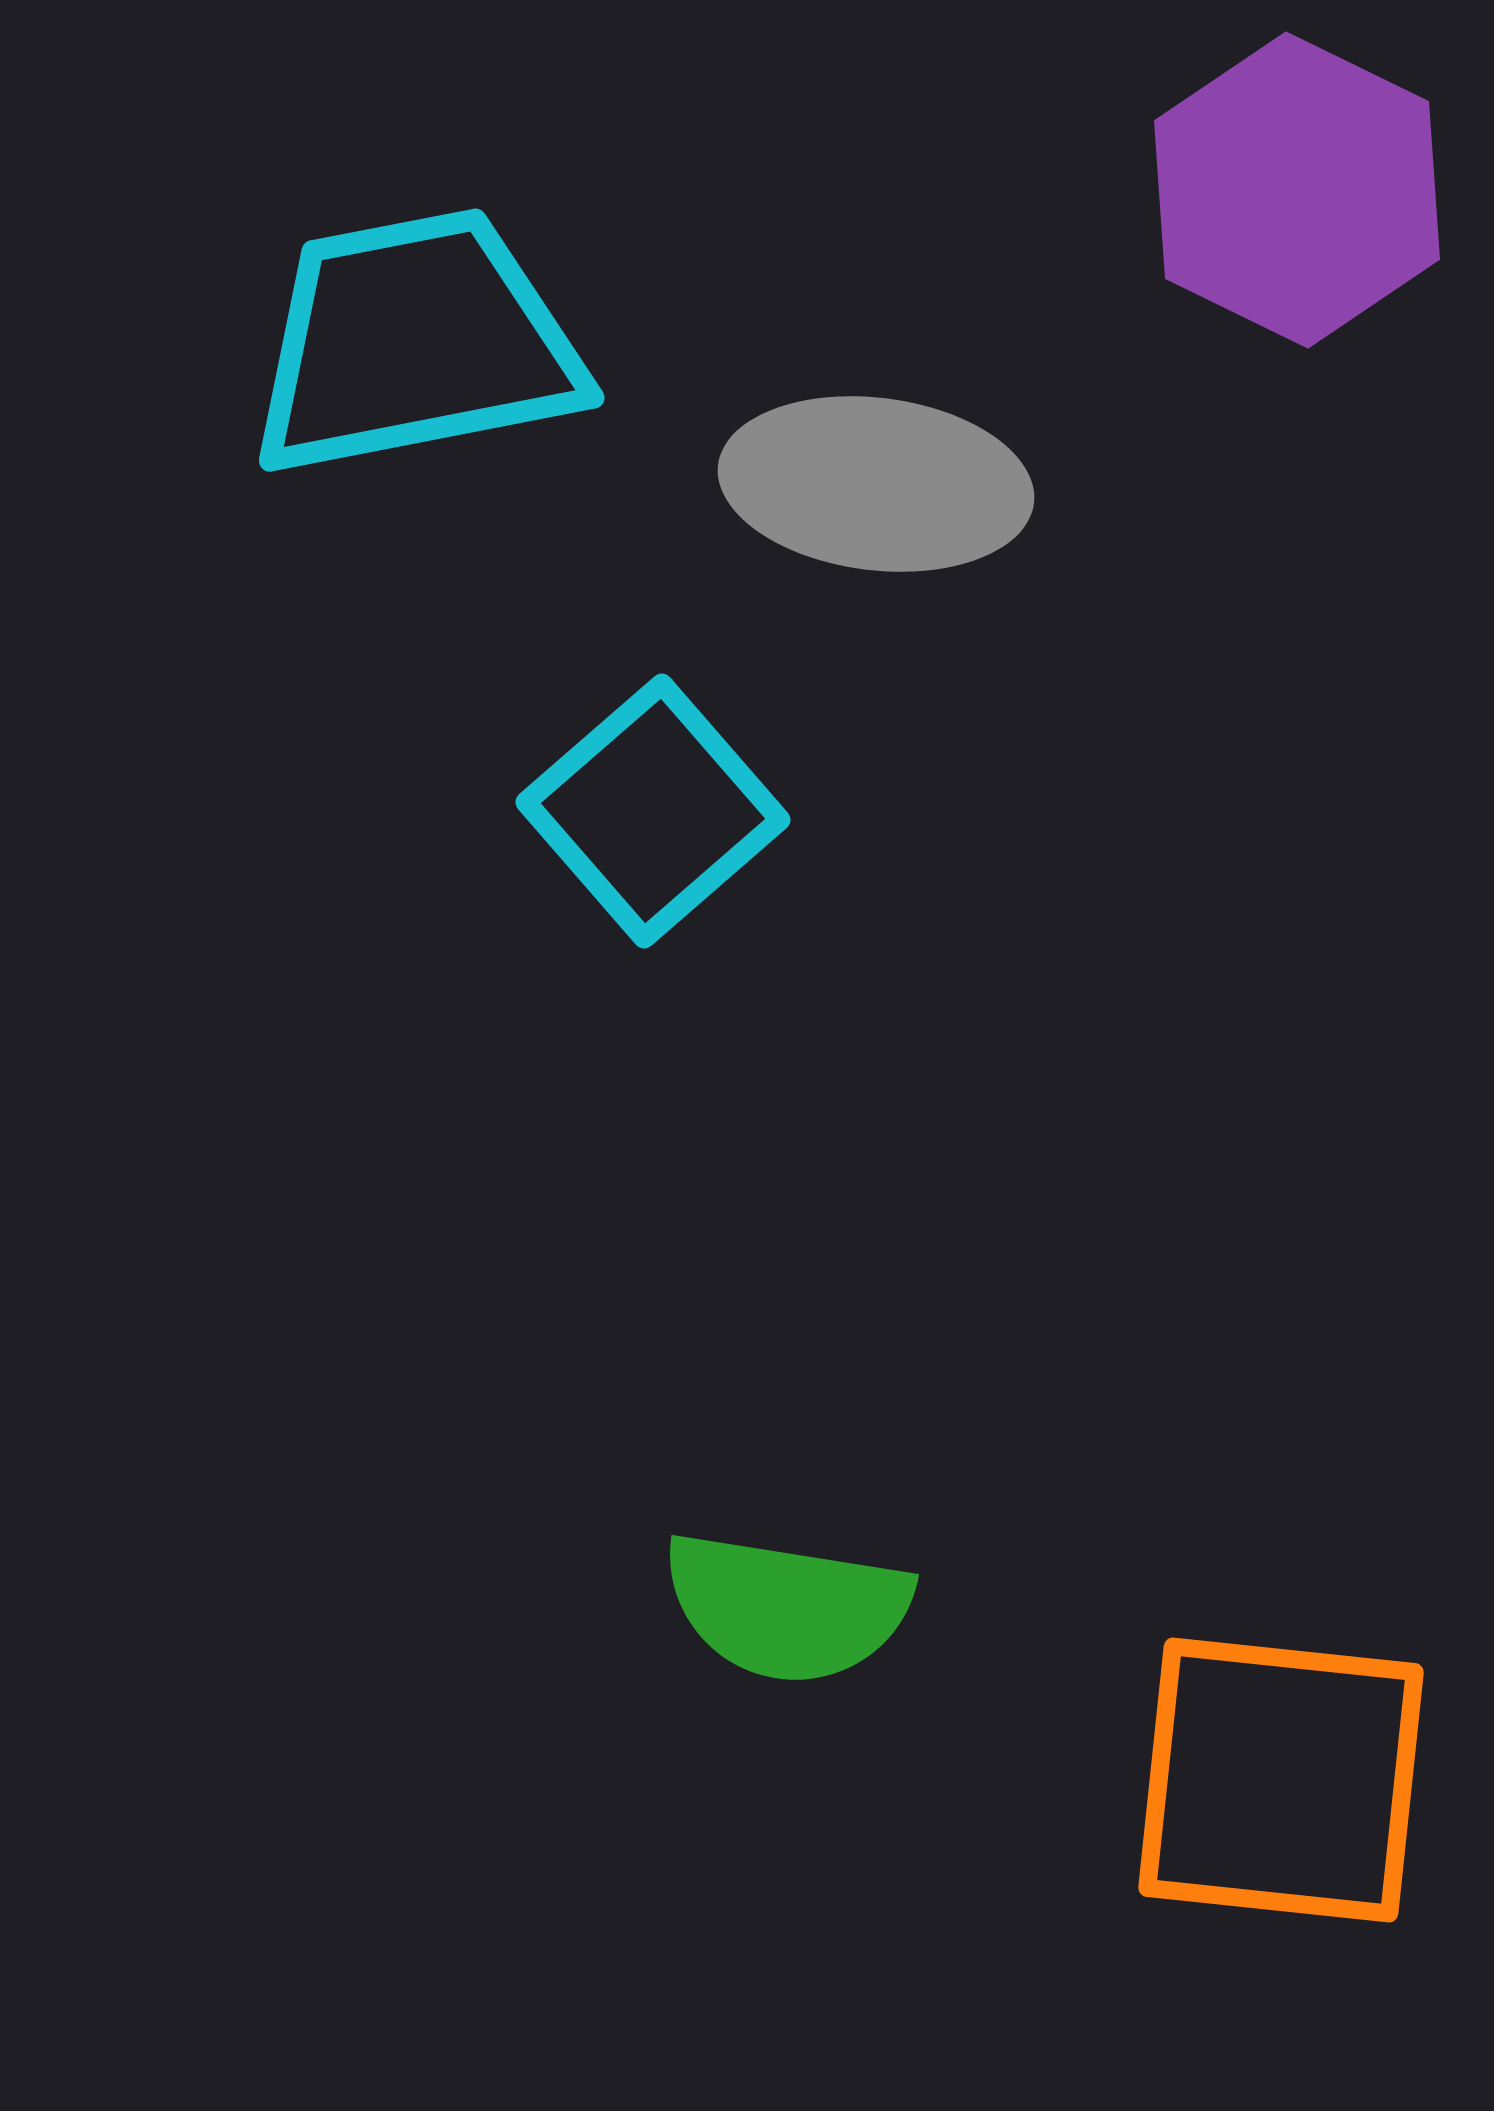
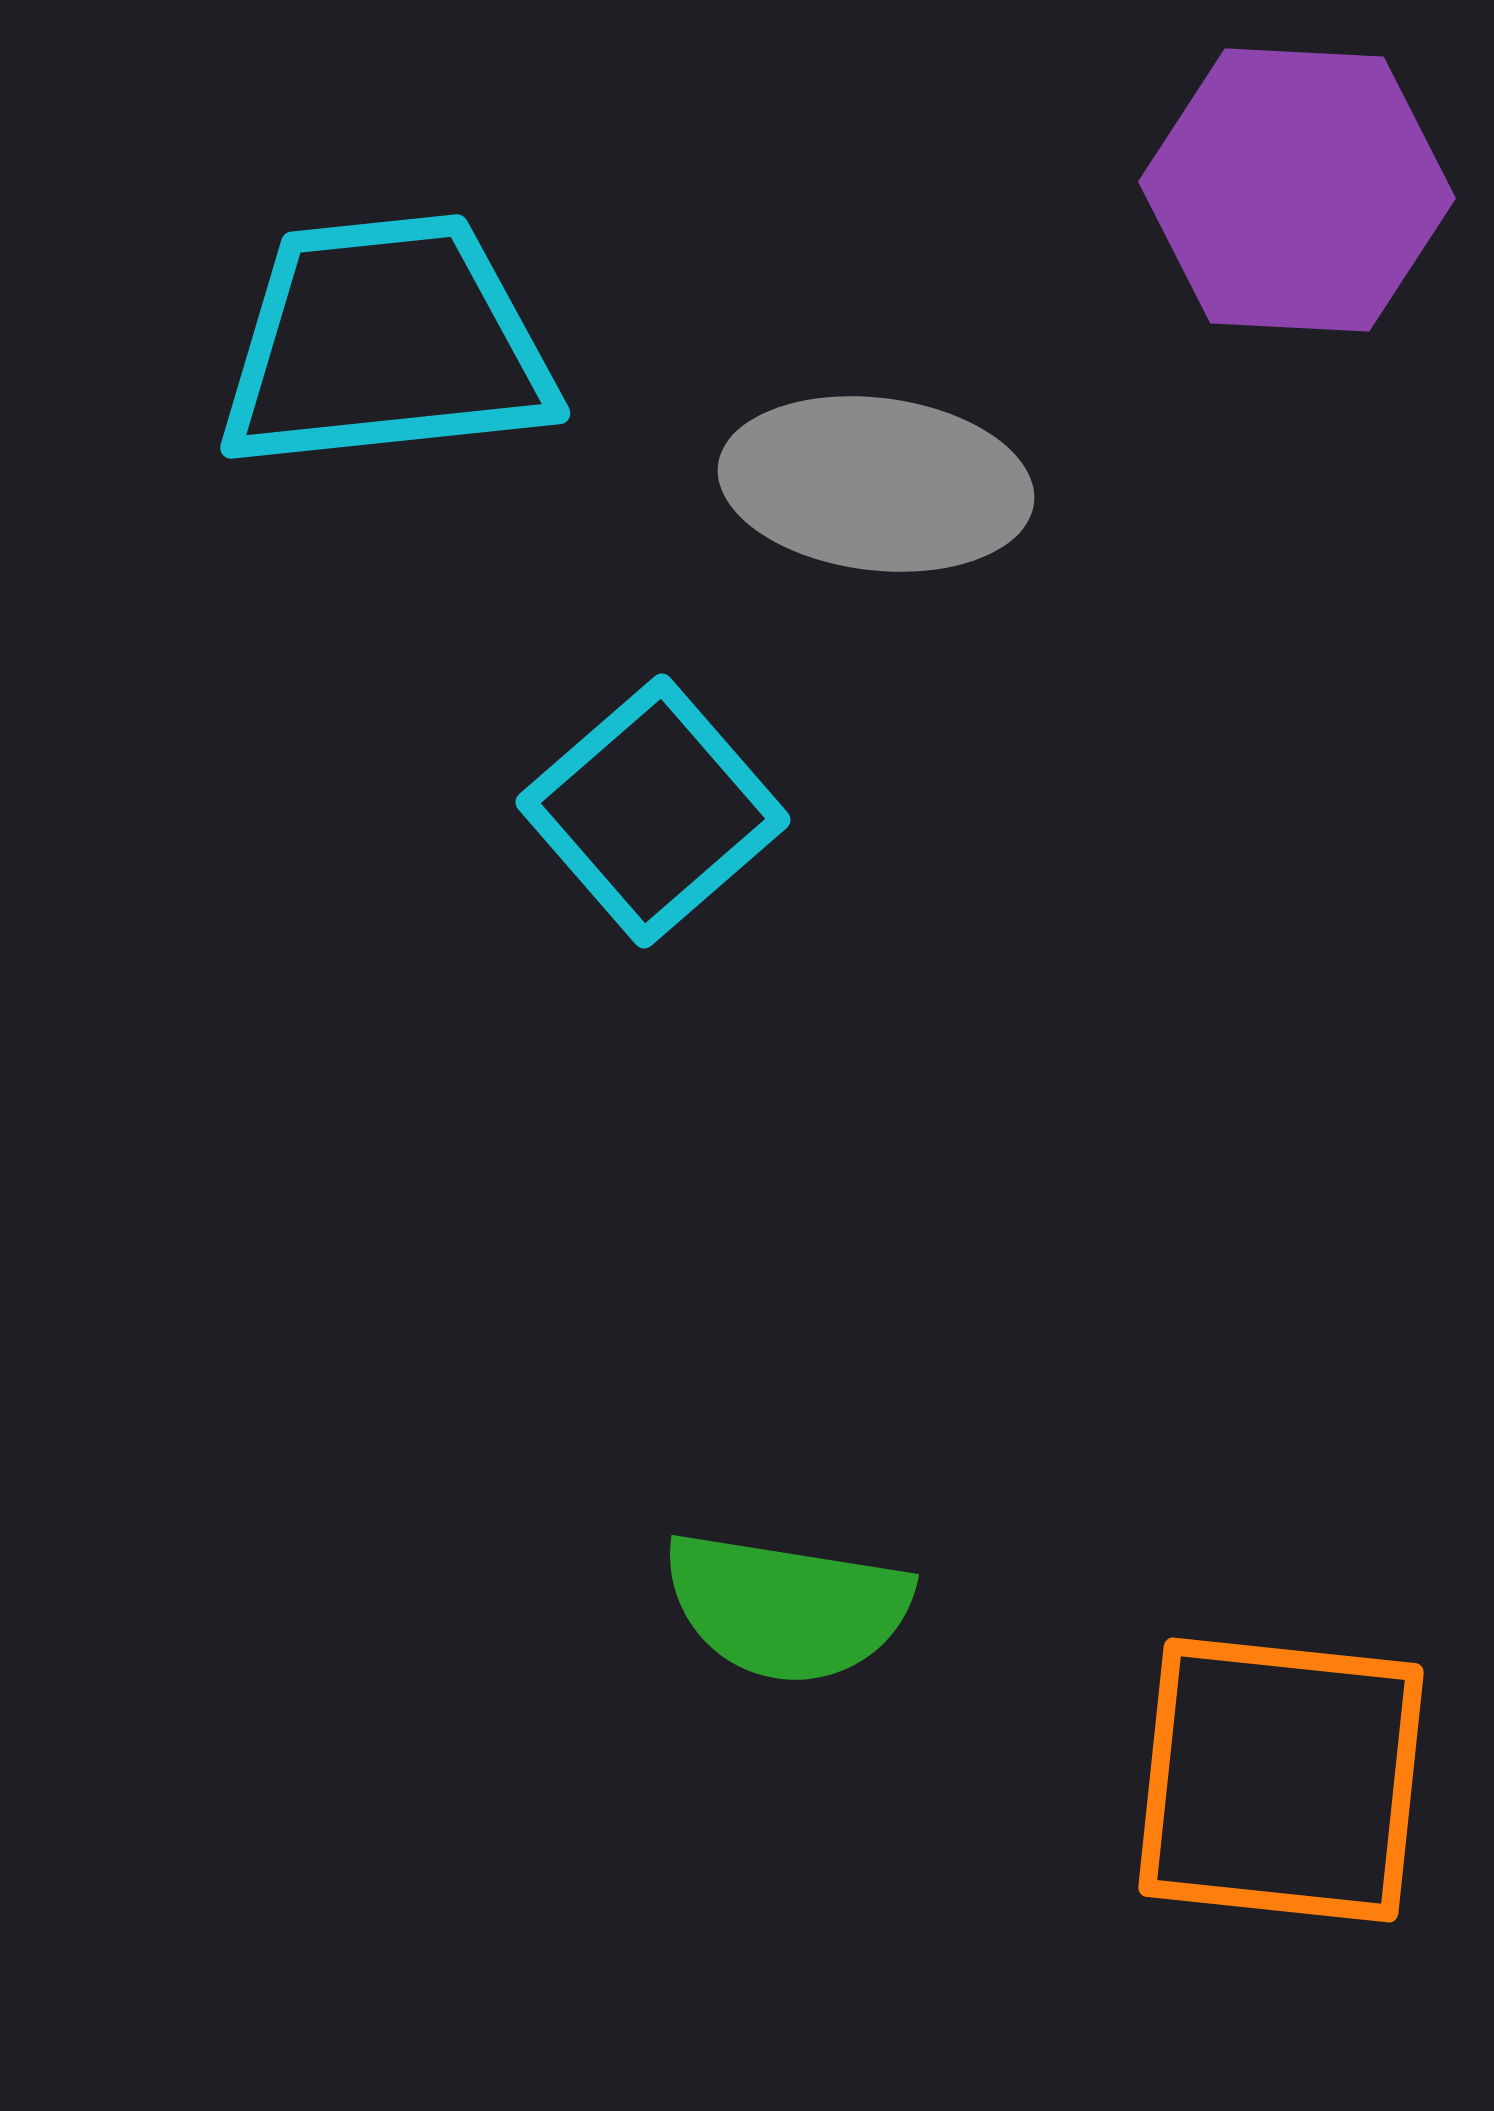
purple hexagon: rotated 23 degrees counterclockwise
cyan trapezoid: moved 29 px left; rotated 5 degrees clockwise
